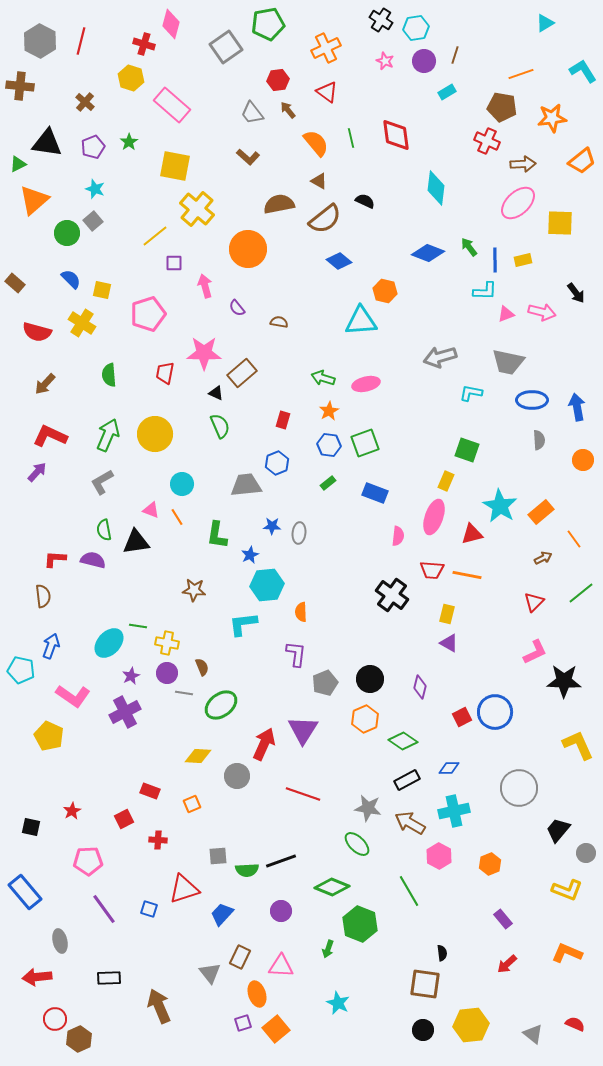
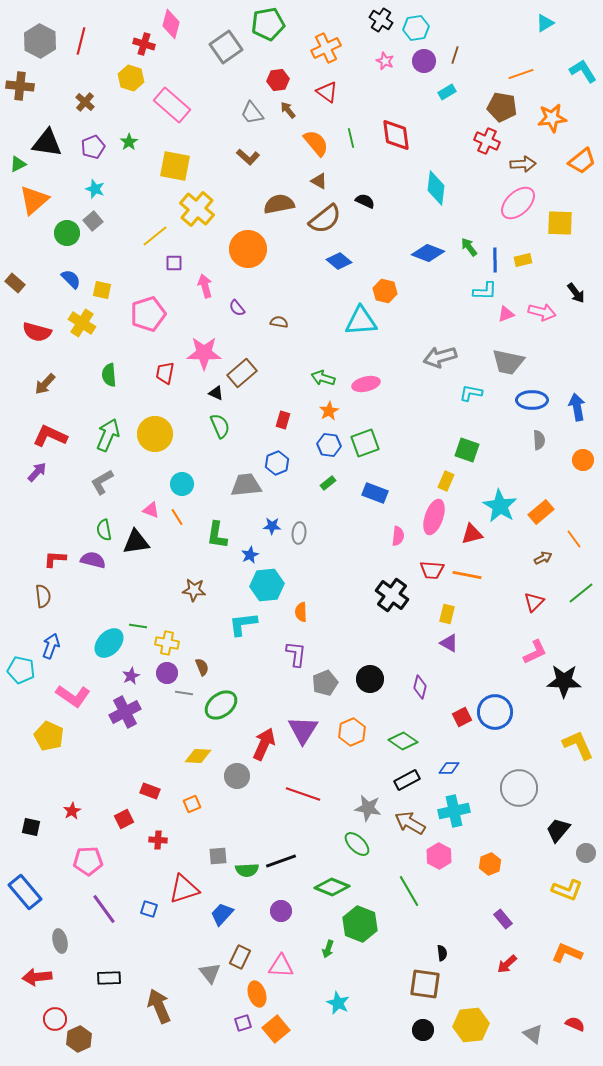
orange hexagon at (365, 719): moved 13 px left, 13 px down
